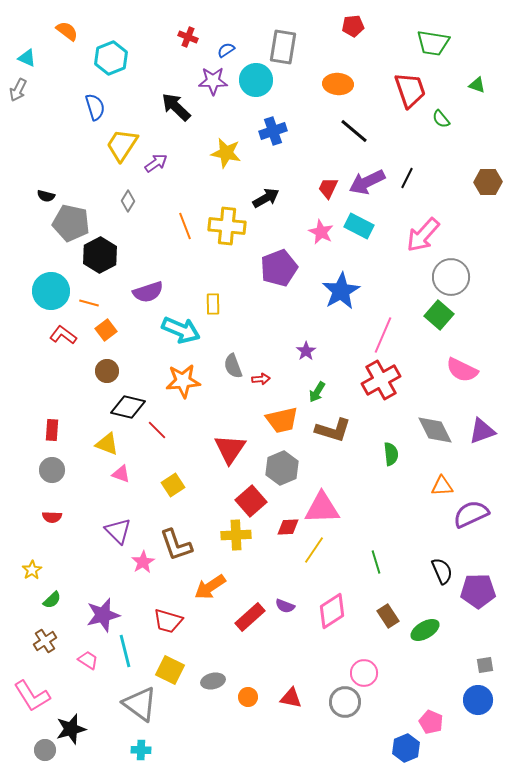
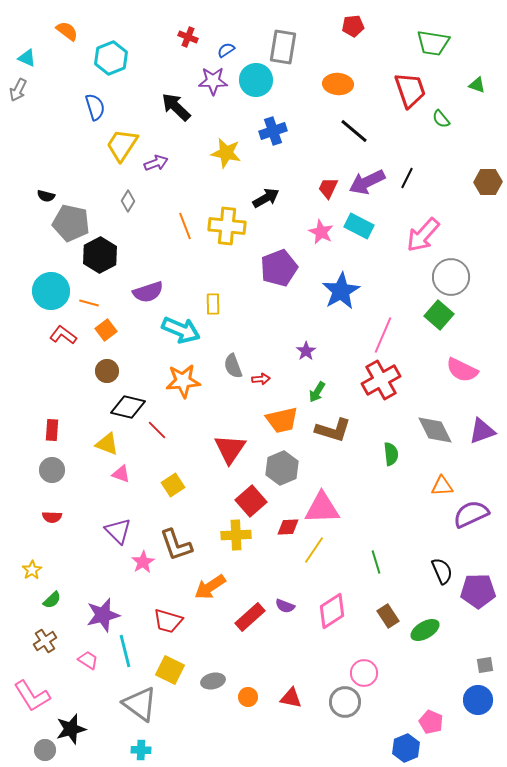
purple arrow at (156, 163): rotated 15 degrees clockwise
